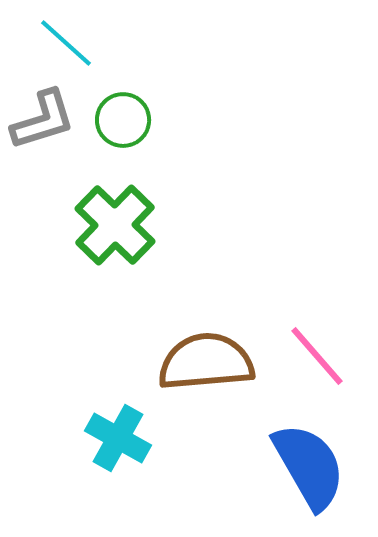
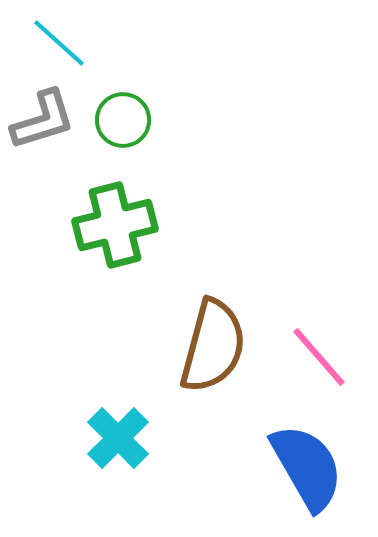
cyan line: moved 7 px left
green cross: rotated 32 degrees clockwise
pink line: moved 2 px right, 1 px down
brown semicircle: moved 7 px right, 16 px up; rotated 110 degrees clockwise
cyan cross: rotated 16 degrees clockwise
blue semicircle: moved 2 px left, 1 px down
